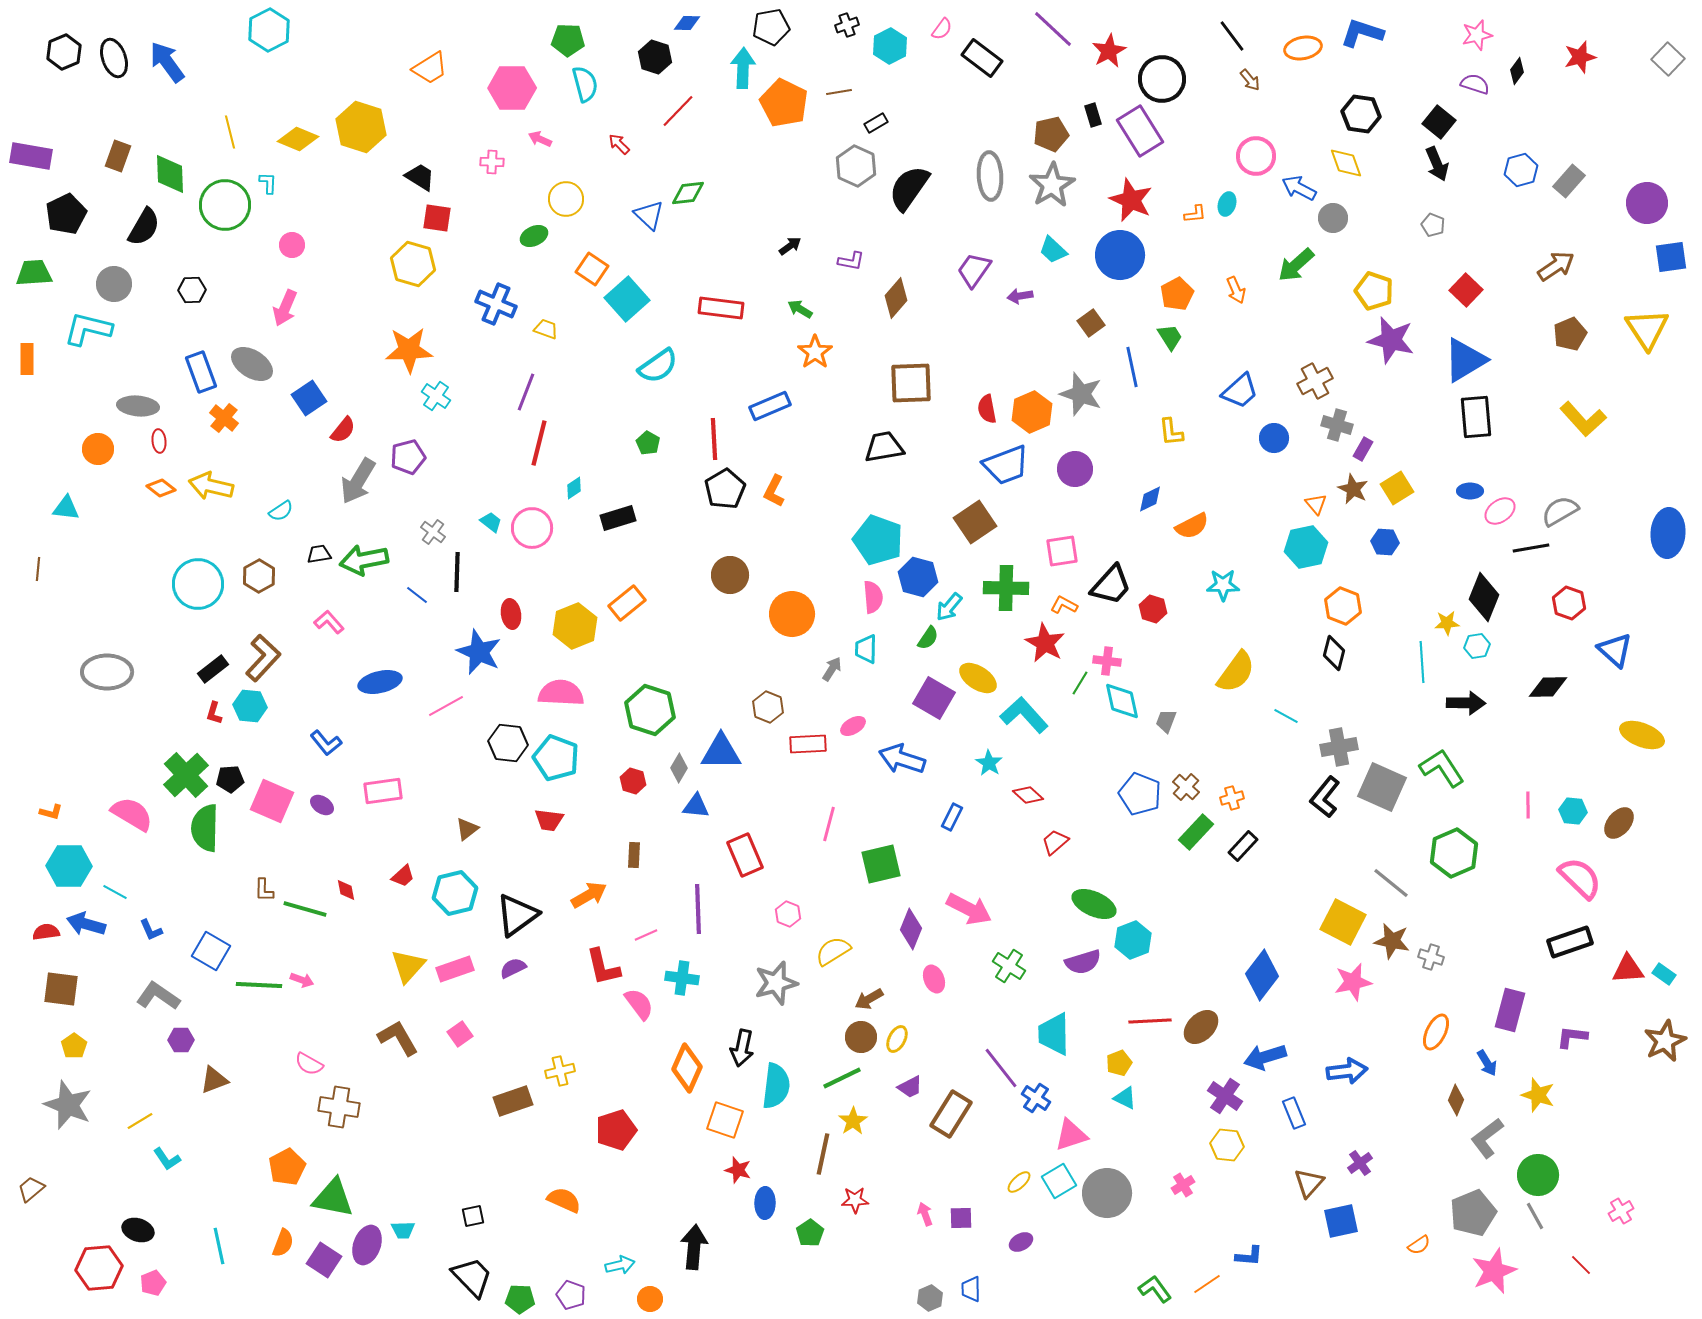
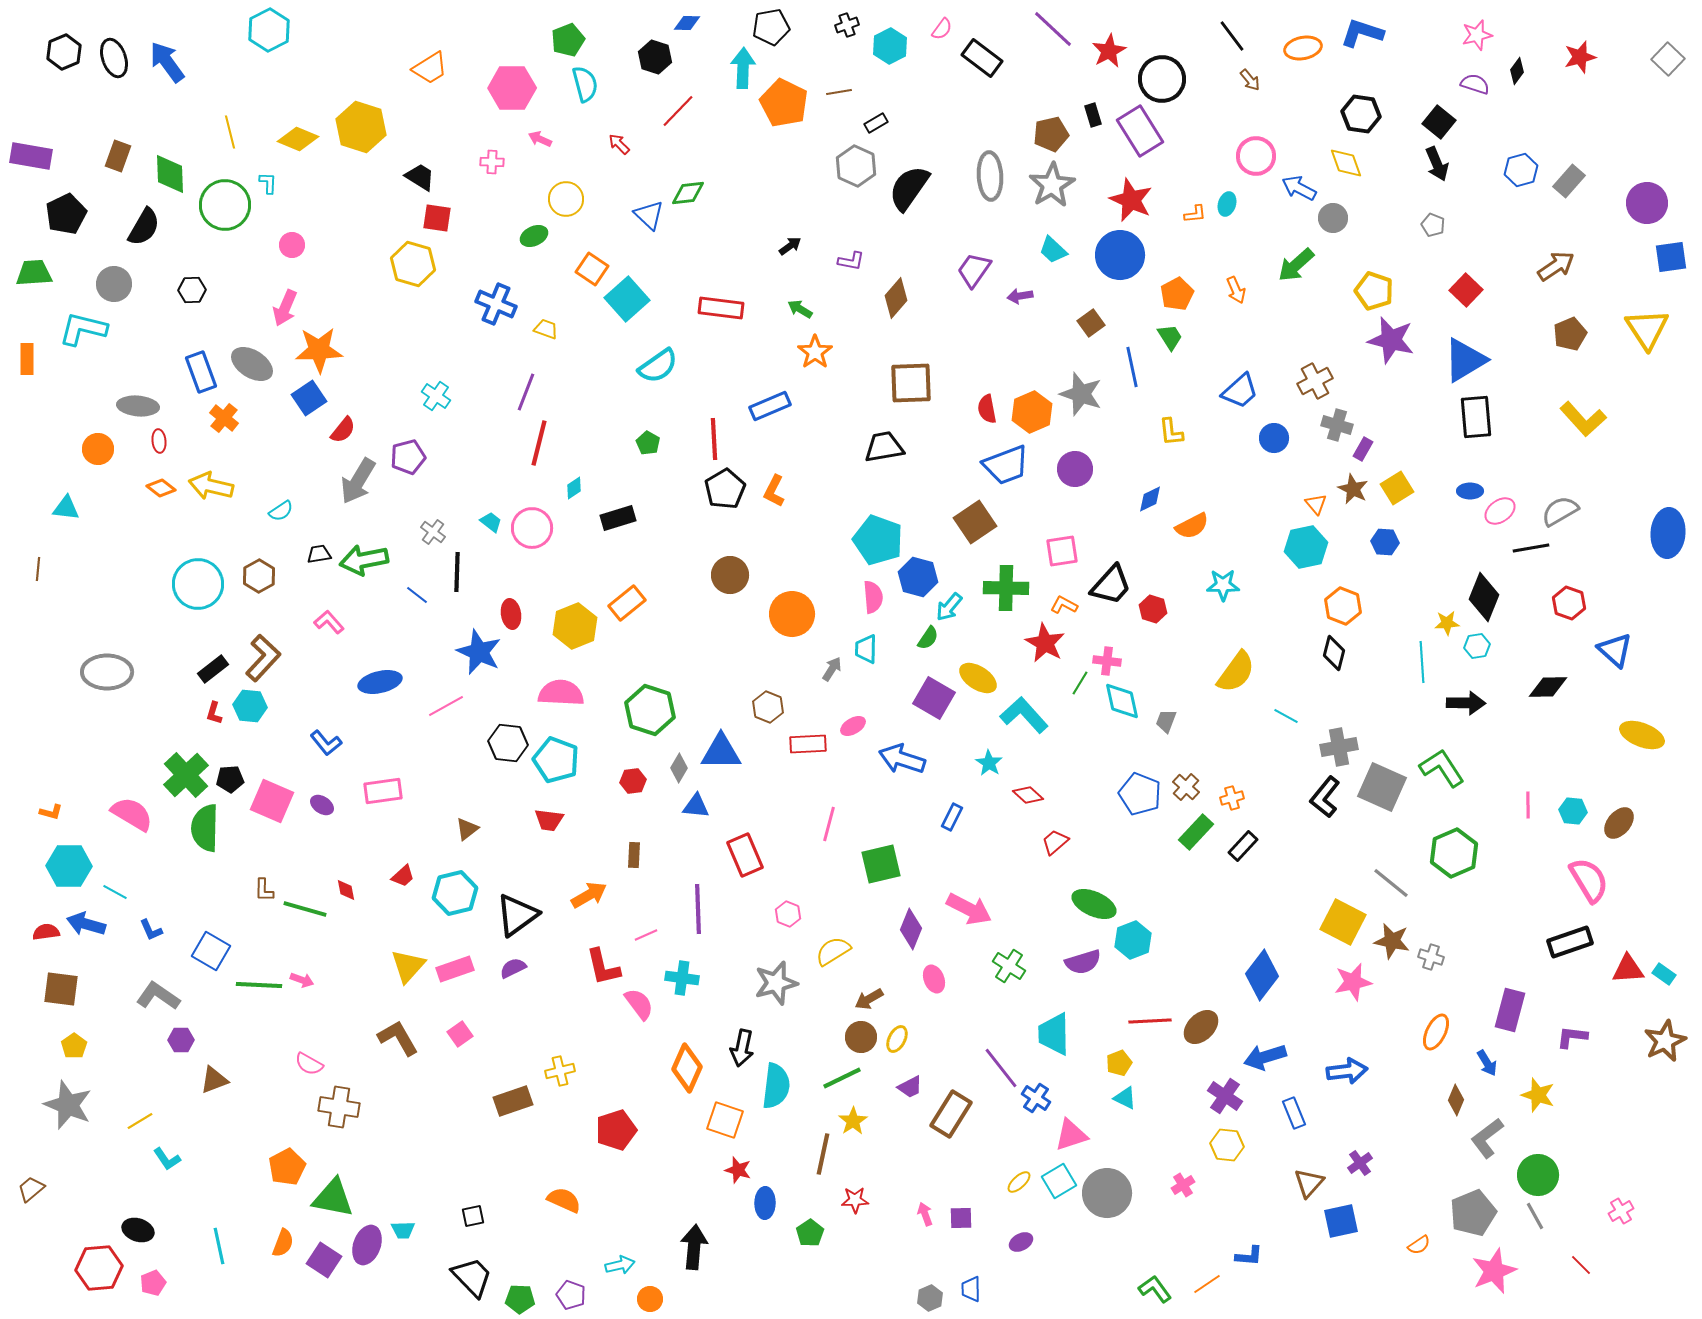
green pentagon at (568, 40): rotated 24 degrees counterclockwise
cyan L-shape at (88, 329): moved 5 px left
orange star at (409, 350): moved 90 px left
cyan pentagon at (556, 758): moved 2 px down
red hexagon at (633, 781): rotated 25 degrees counterclockwise
pink semicircle at (1580, 878): moved 9 px right, 2 px down; rotated 15 degrees clockwise
